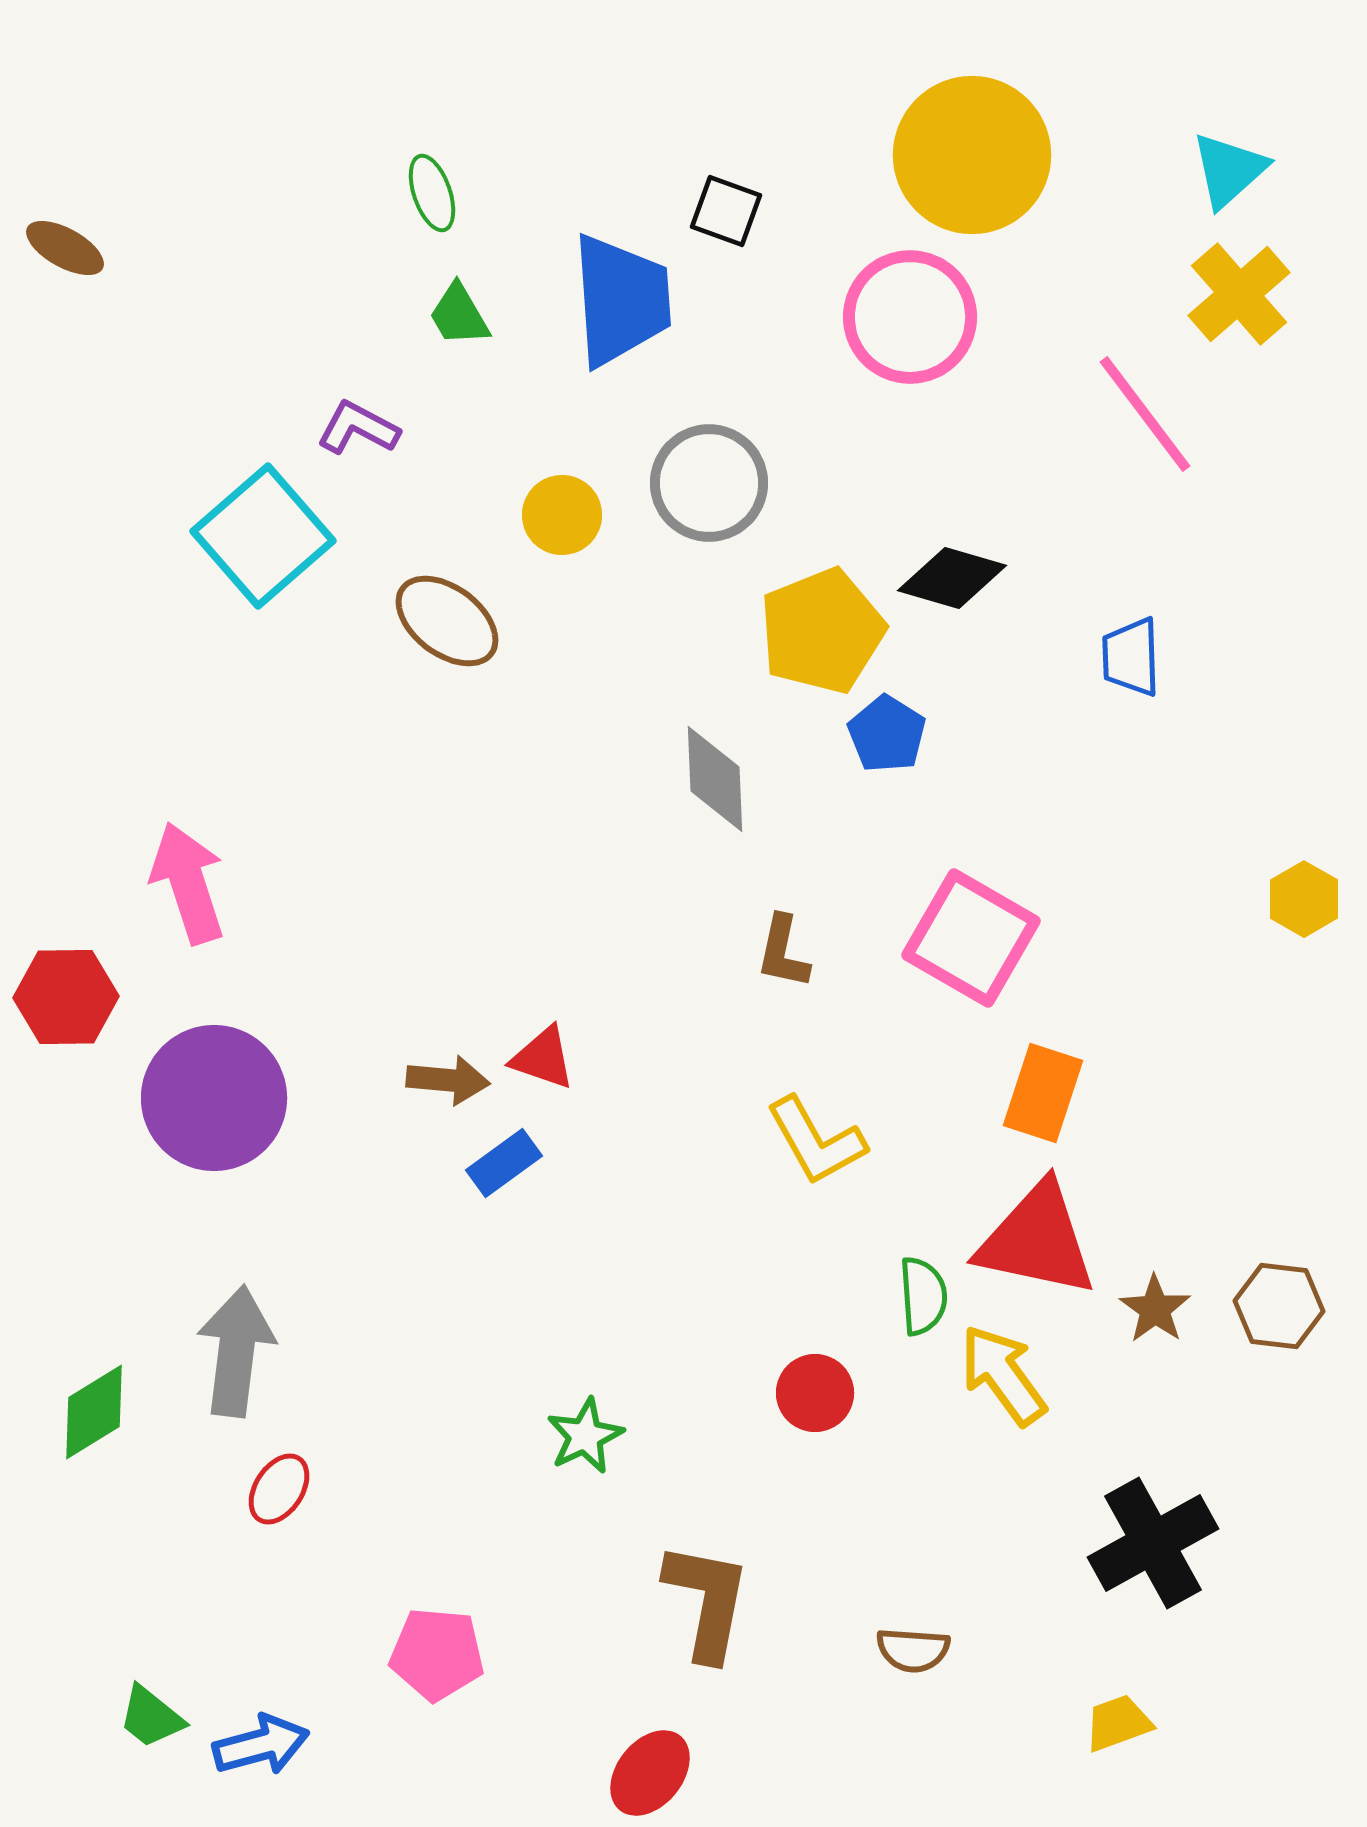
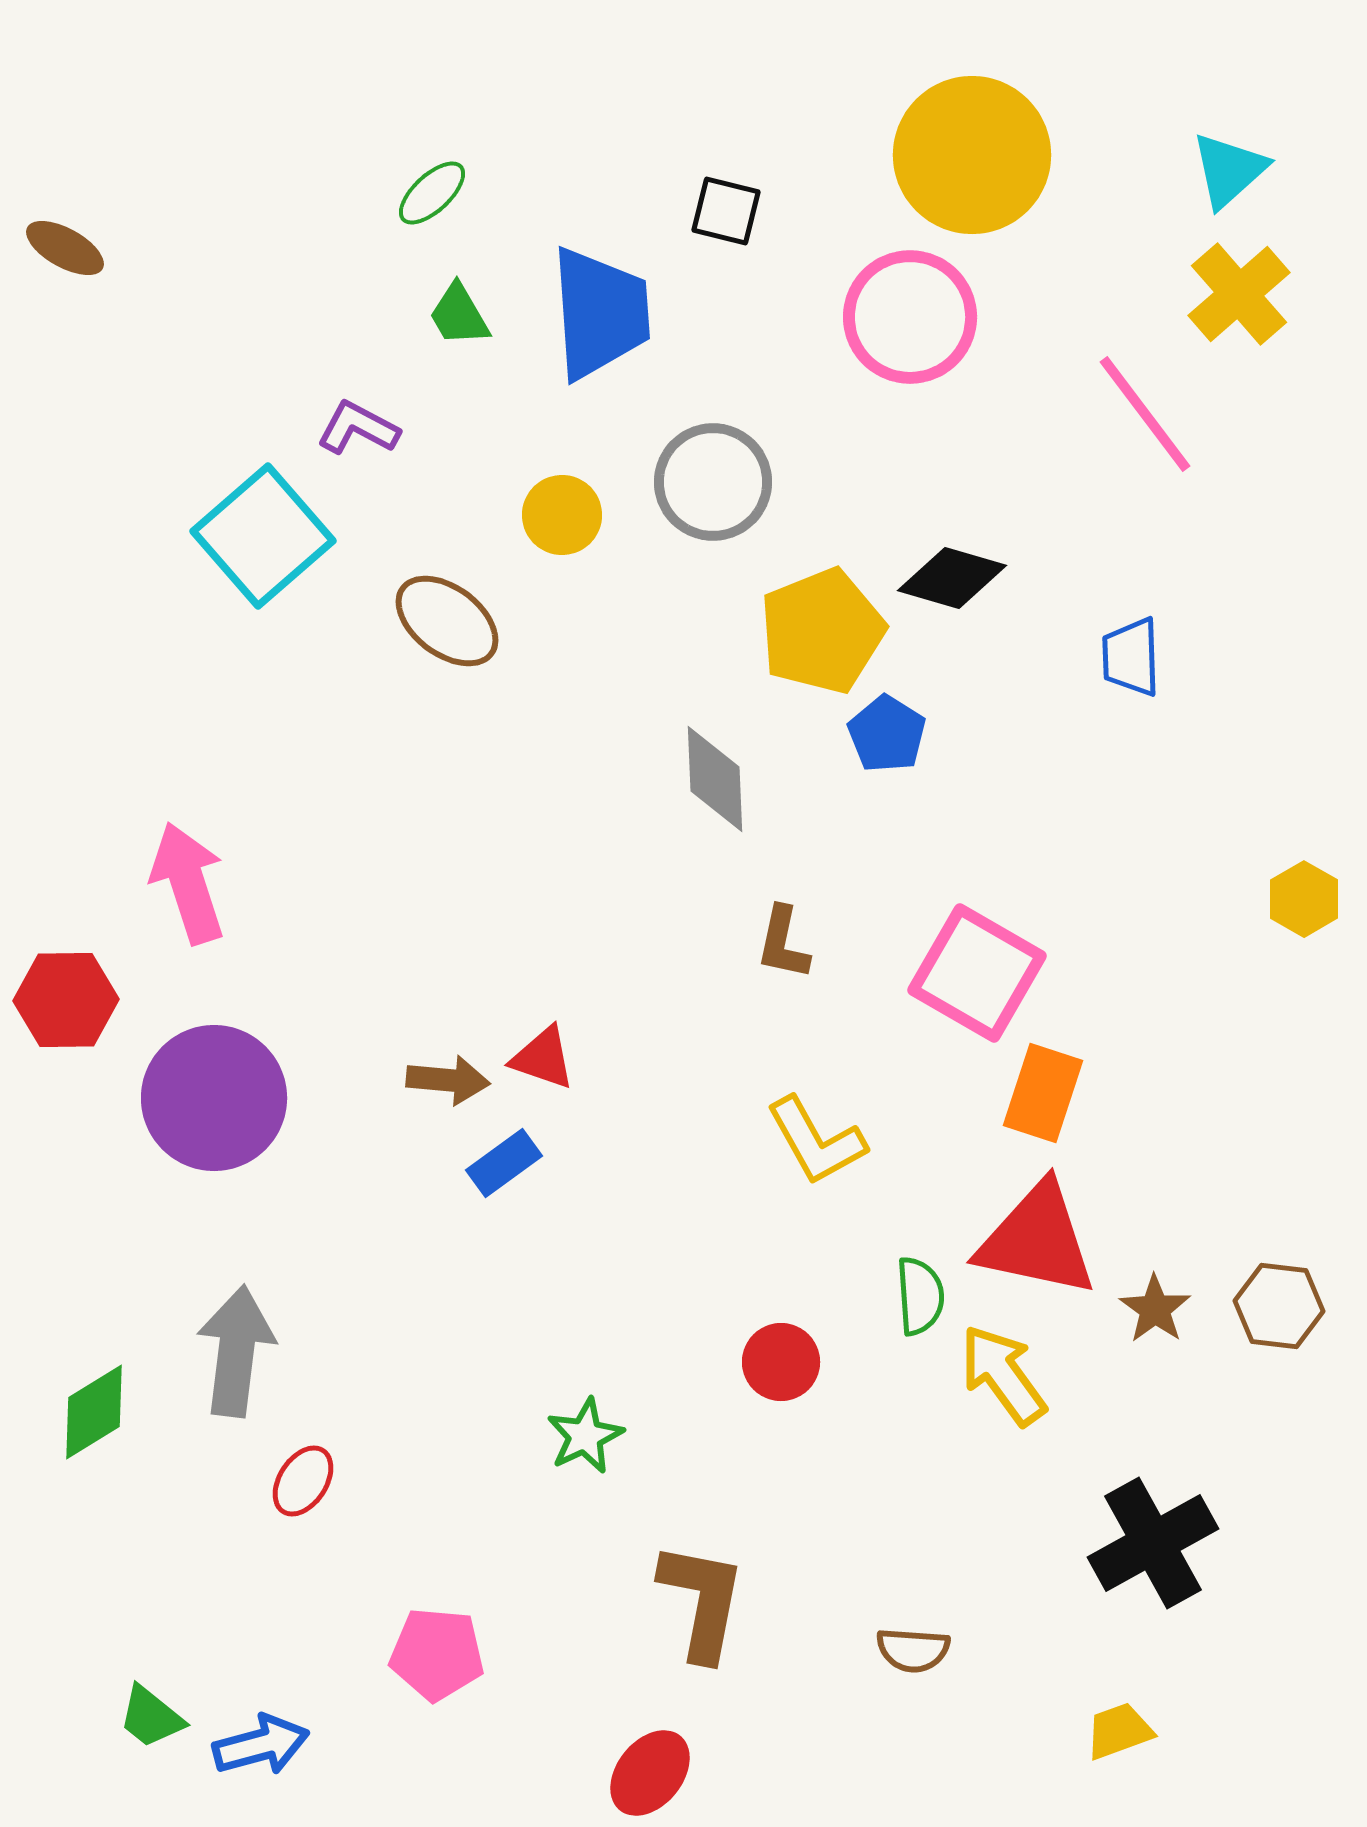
green ellipse at (432, 193): rotated 66 degrees clockwise
black square at (726, 211): rotated 6 degrees counterclockwise
blue trapezoid at (621, 300): moved 21 px left, 13 px down
gray circle at (709, 483): moved 4 px right, 1 px up
pink square at (971, 938): moved 6 px right, 35 px down
brown L-shape at (783, 952): moved 9 px up
red hexagon at (66, 997): moved 3 px down
green semicircle at (923, 1296): moved 3 px left
red circle at (815, 1393): moved 34 px left, 31 px up
red ellipse at (279, 1489): moved 24 px right, 8 px up
brown L-shape at (707, 1601): moved 5 px left
yellow trapezoid at (1118, 1723): moved 1 px right, 8 px down
